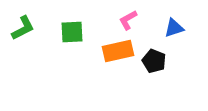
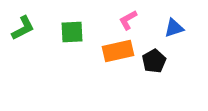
black pentagon: rotated 20 degrees clockwise
